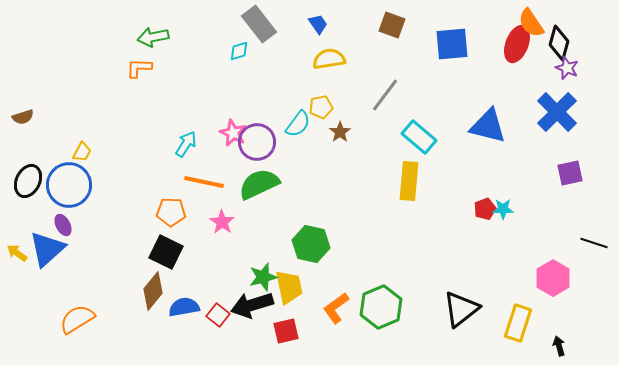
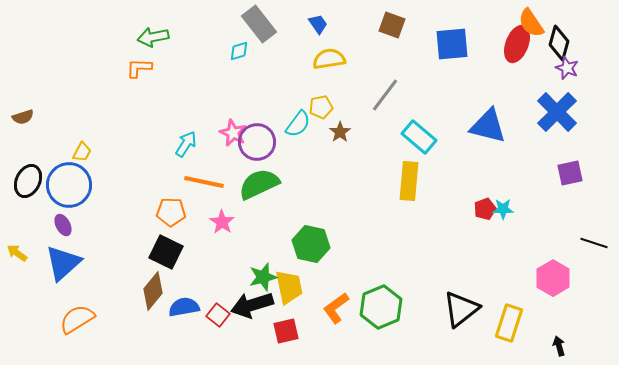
blue triangle at (47, 249): moved 16 px right, 14 px down
yellow rectangle at (518, 323): moved 9 px left
